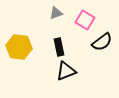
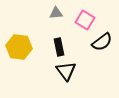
gray triangle: rotated 16 degrees clockwise
black triangle: rotated 45 degrees counterclockwise
